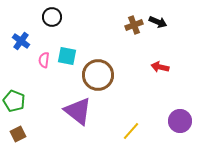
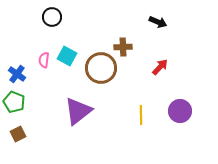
brown cross: moved 11 px left, 22 px down; rotated 18 degrees clockwise
blue cross: moved 4 px left, 33 px down
cyan square: rotated 18 degrees clockwise
red arrow: rotated 120 degrees clockwise
brown circle: moved 3 px right, 7 px up
green pentagon: moved 1 px down
purple triangle: rotated 44 degrees clockwise
purple circle: moved 10 px up
yellow line: moved 10 px right, 16 px up; rotated 42 degrees counterclockwise
